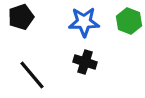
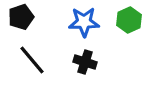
green hexagon: moved 1 px up; rotated 15 degrees clockwise
black line: moved 15 px up
